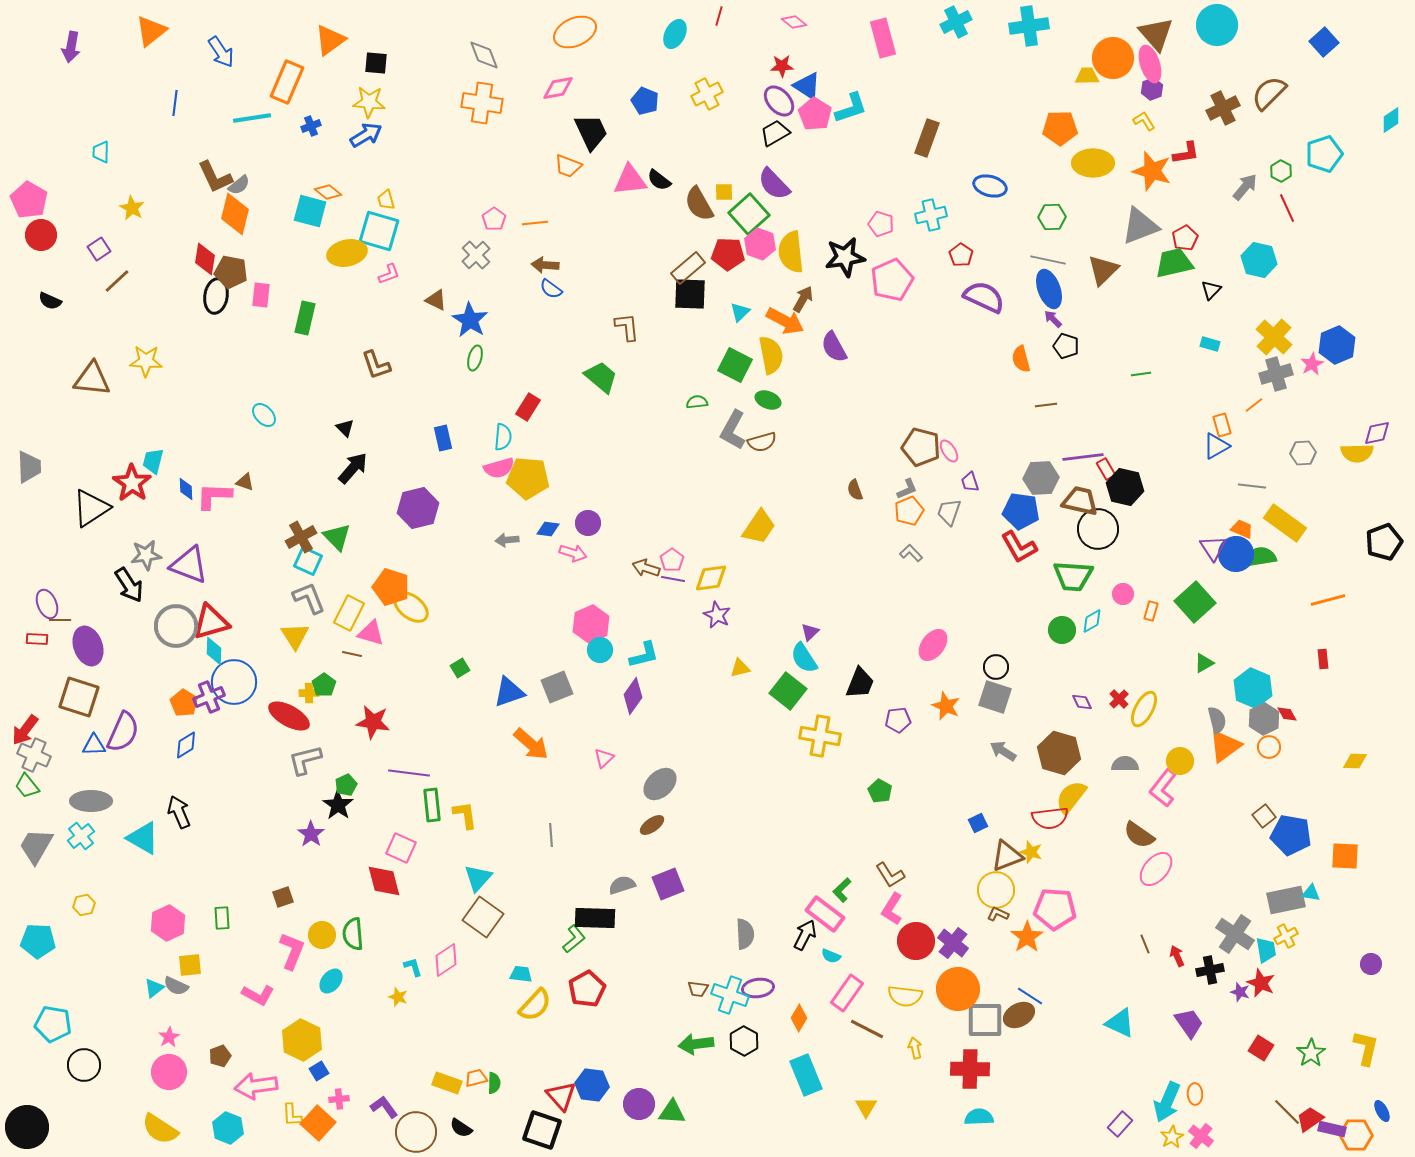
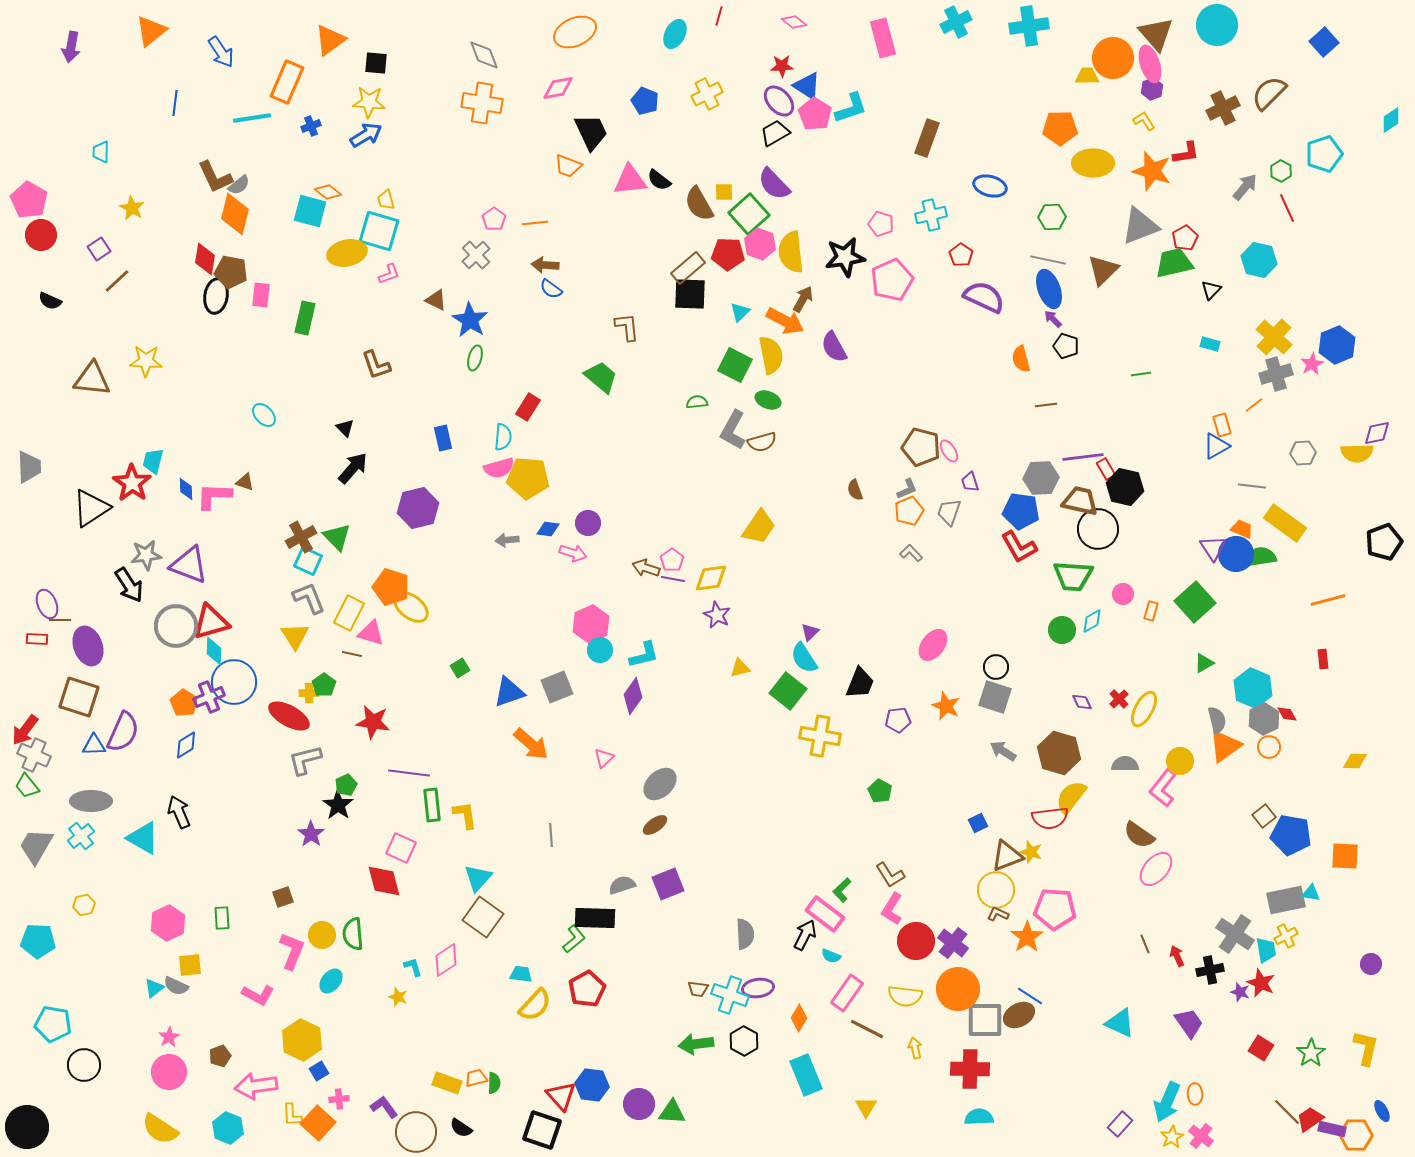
brown ellipse at (652, 825): moved 3 px right
